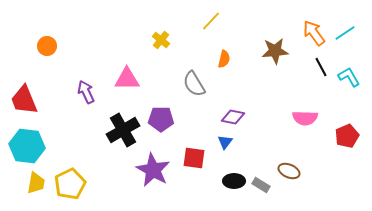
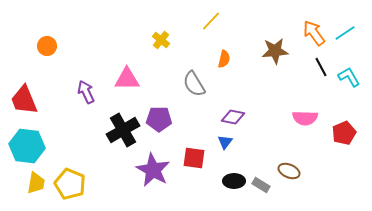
purple pentagon: moved 2 px left
red pentagon: moved 3 px left, 3 px up
yellow pentagon: rotated 24 degrees counterclockwise
